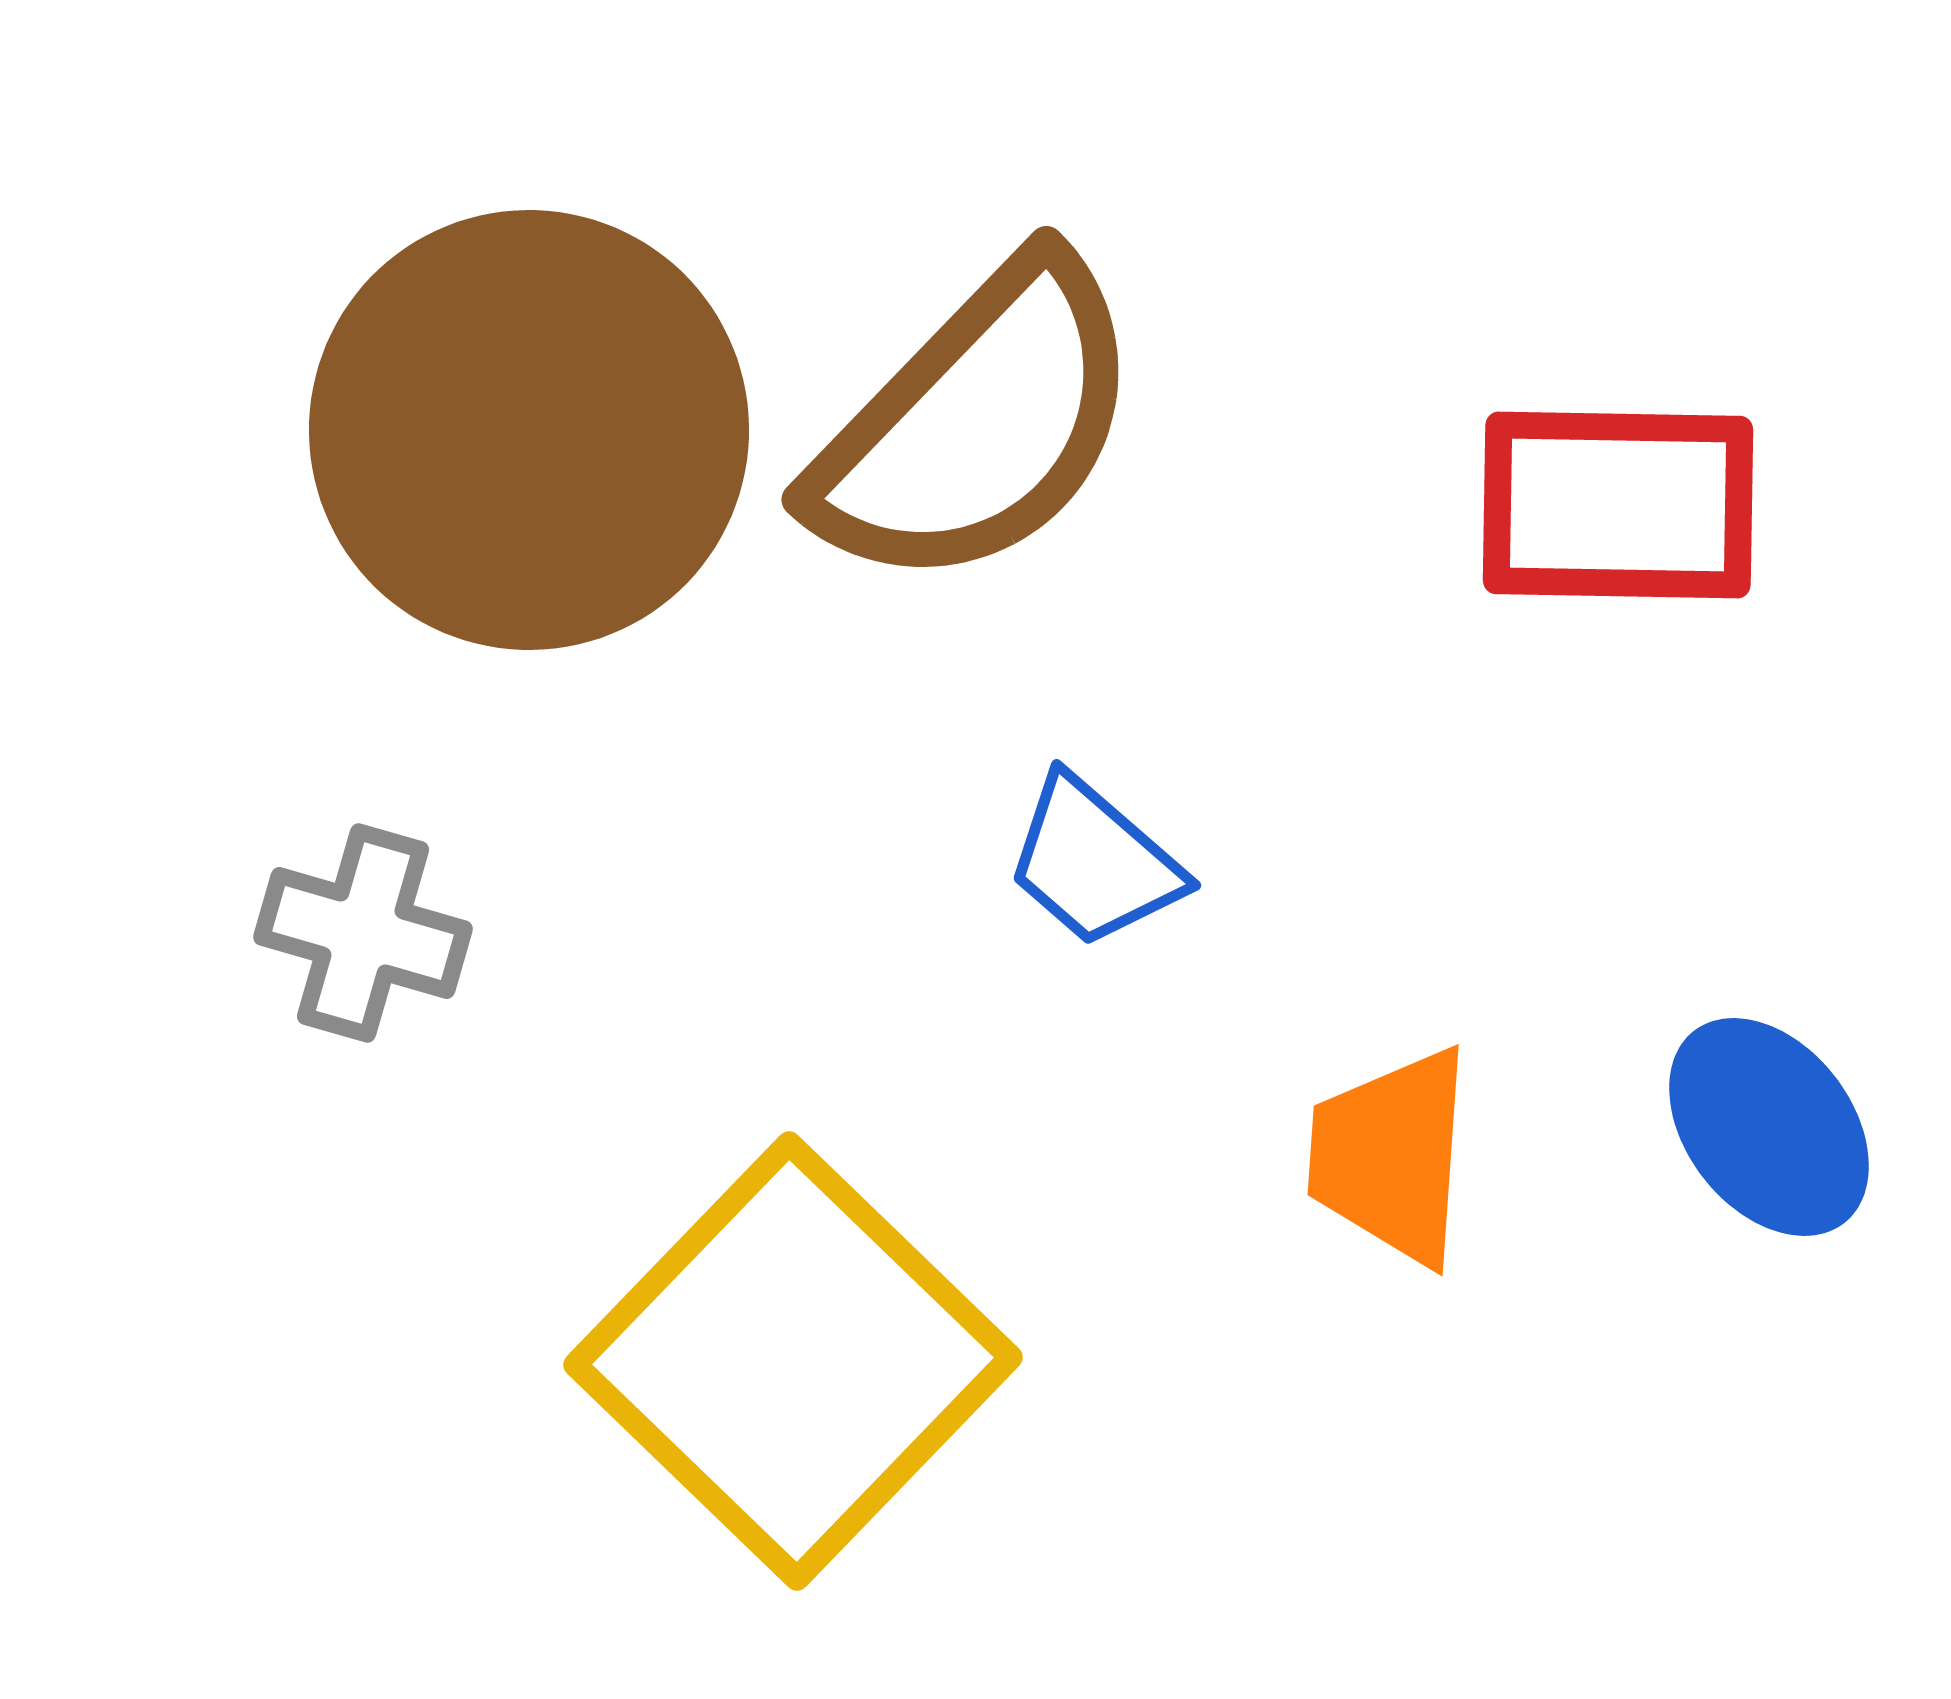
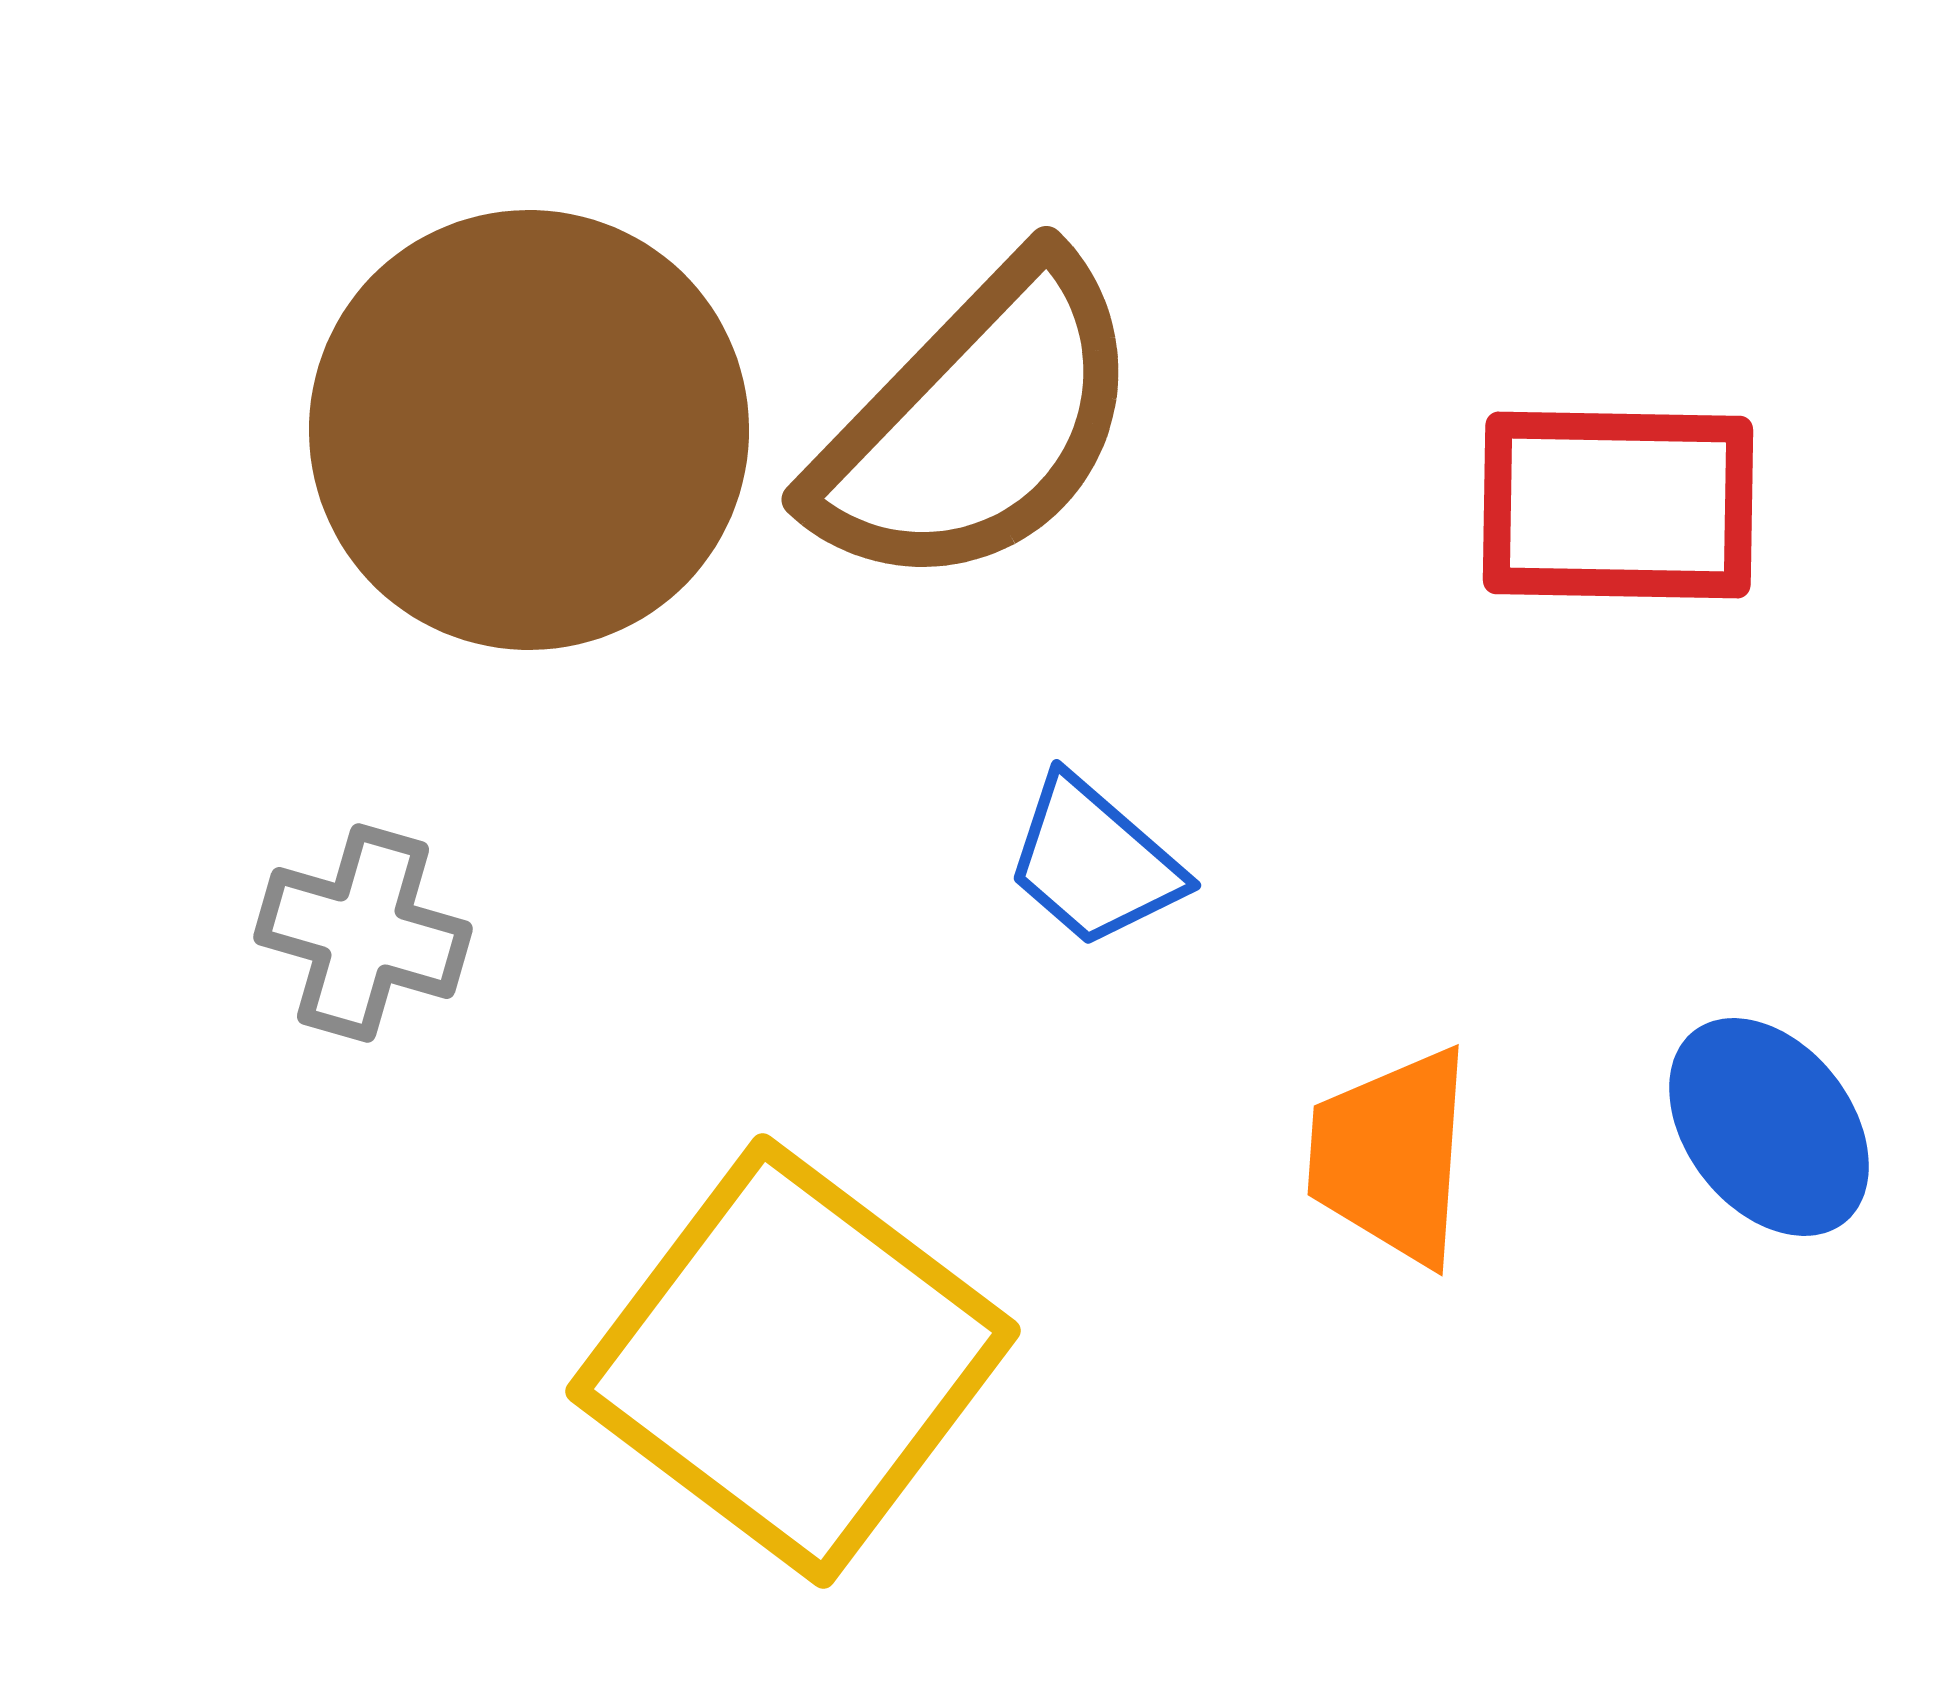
yellow square: rotated 7 degrees counterclockwise
